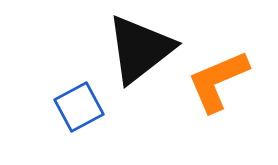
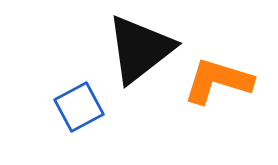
orange L-shape: rotated 40 degrees clockwise
